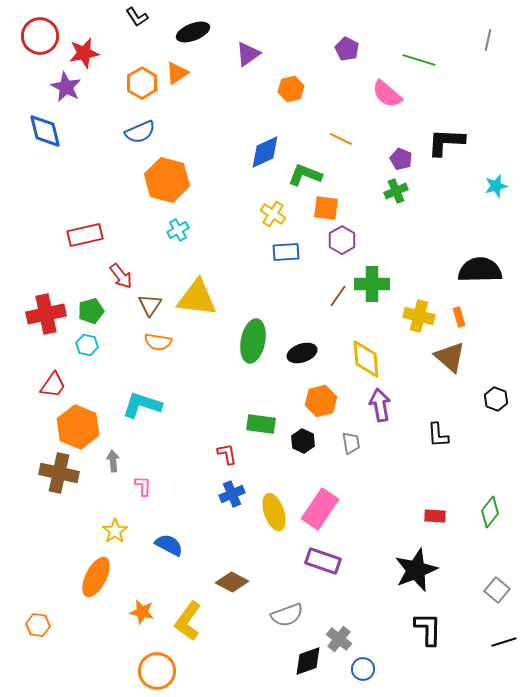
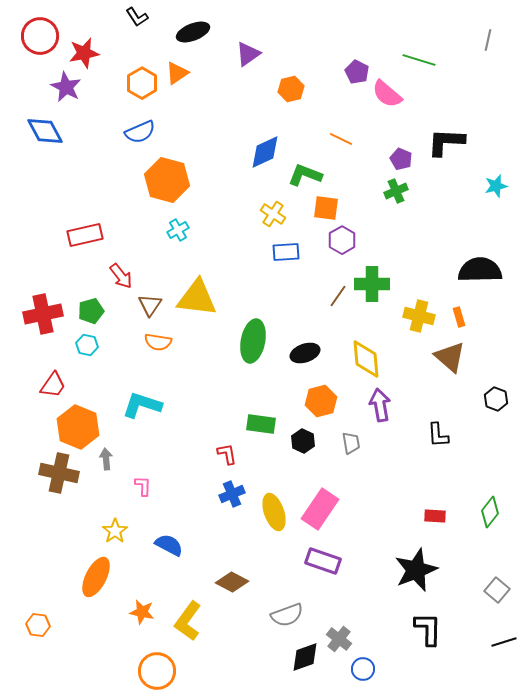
purple pentagon at (347, 49): moved 10 px right, 23 px down
blue diamond at (45, 131): rotated 15 degrees counterclockwise
red cross at (46, 314): moved 3 px left
black ellipse at (302, 353): moved 3 px right
gray arrow at (113, 461): moved 7 px left, 2 px up
black diamond at (308, 661): moved 3 px left, 4 px up
